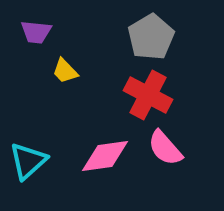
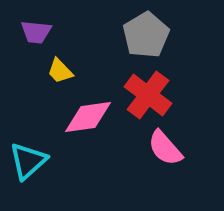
gray pentagon: moved 5 px left, 2 px up
yellow trapezoid: moved 5 px left
red cross: rotated 9 degrees clockwise
pink diamond: moved 17 px left, 39 px up
